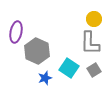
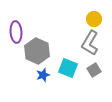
purple ellipse: rotated 15 degrees counterclockwise
gray L-shape: rotated 30 degrees clockwise
cyan square: moved 1 px left; rotated 12 degrees counterclockwise
blue star: moved 2 px left, 3 px up
